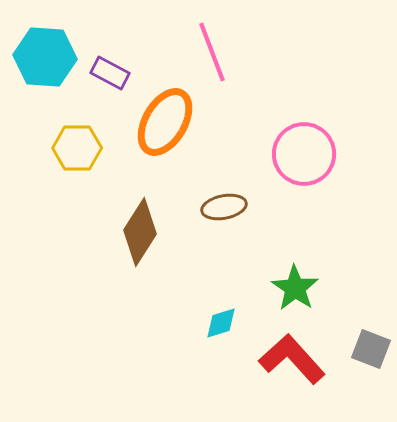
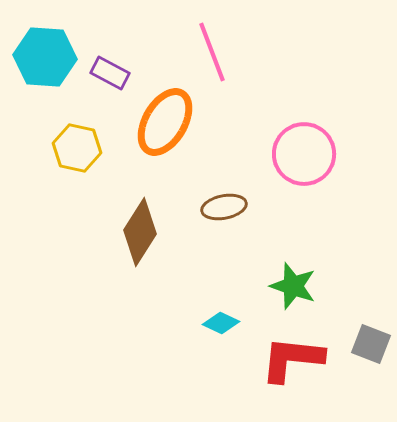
yellow hexagon: rotated 12 degrees clockwise
green star: moved 2 px left, 2 px up; rotated 15 degrees counterclockwise
cyan diamond: rotated 42 degrees clockwise
gray square: moved 5 px up
red L-shape: rotated 42 degrees counterclockwise
